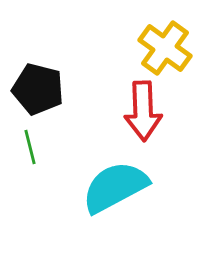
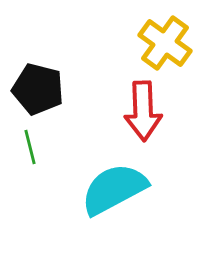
yellow cross: moved 5 px up
cyan semicircle: moved 1 px left, 2 px down
